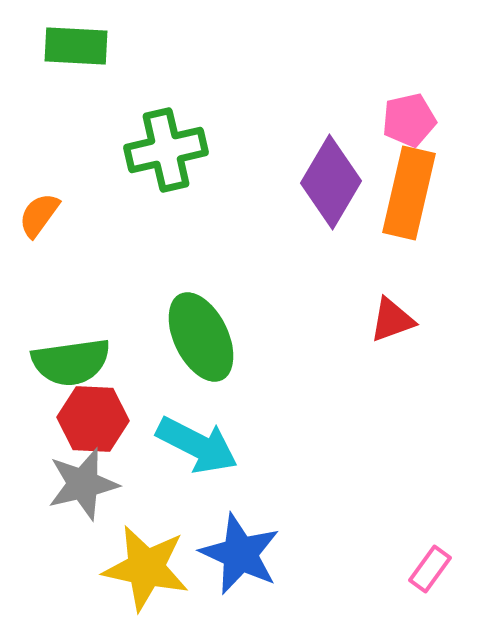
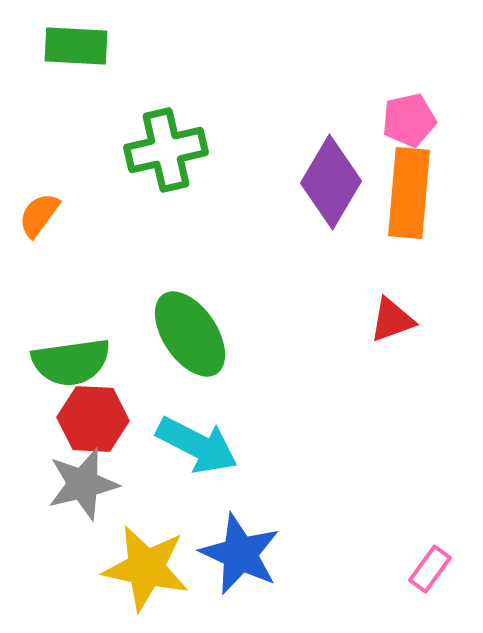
orange rectangle: rotated 8 degrees counterclockwise
green ellipse: moved 11 px left, 3 px up; rotated 8 degrees counterclockwise
